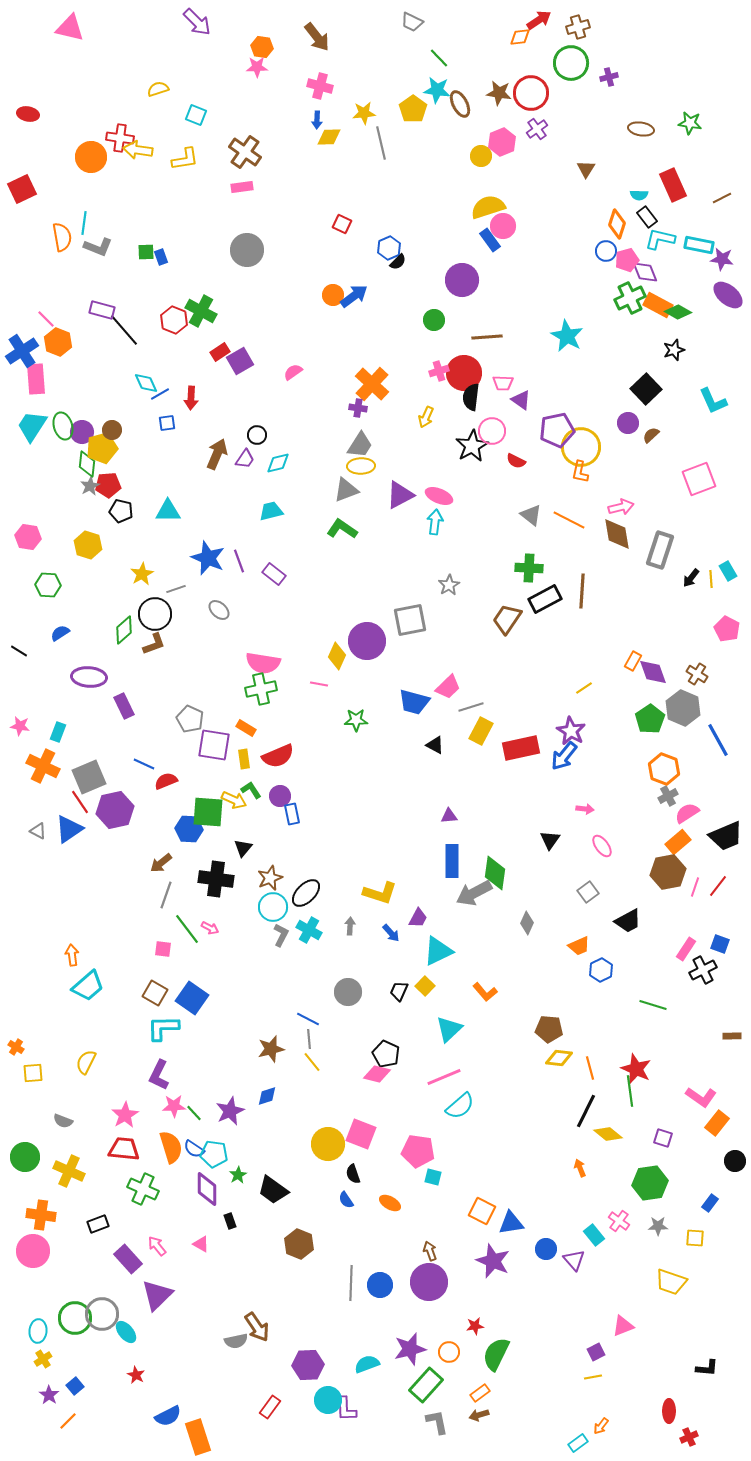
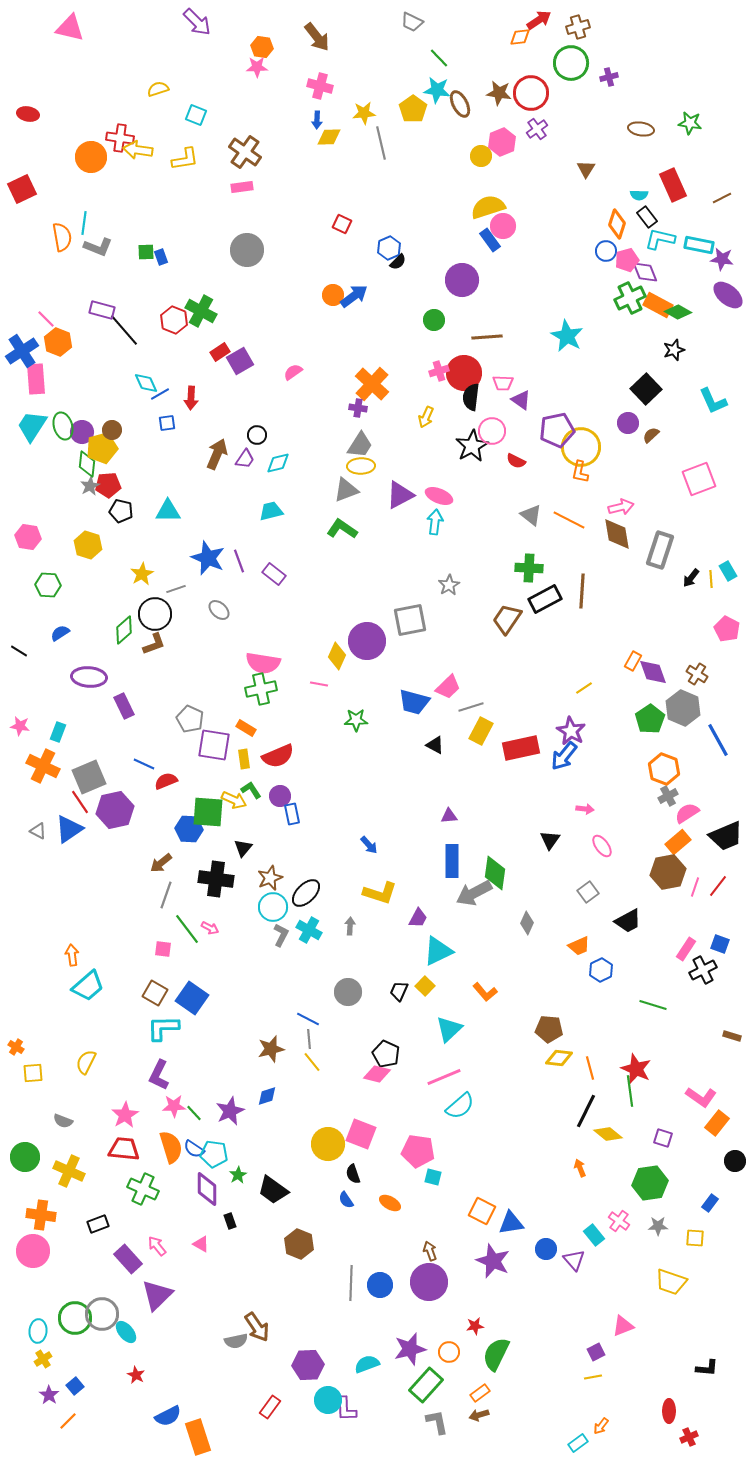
blue arrow at (391, 933): moved 22 px left, 88 px up
brown rectangle at (732, 1036): rotated 18 degrees clockwise
